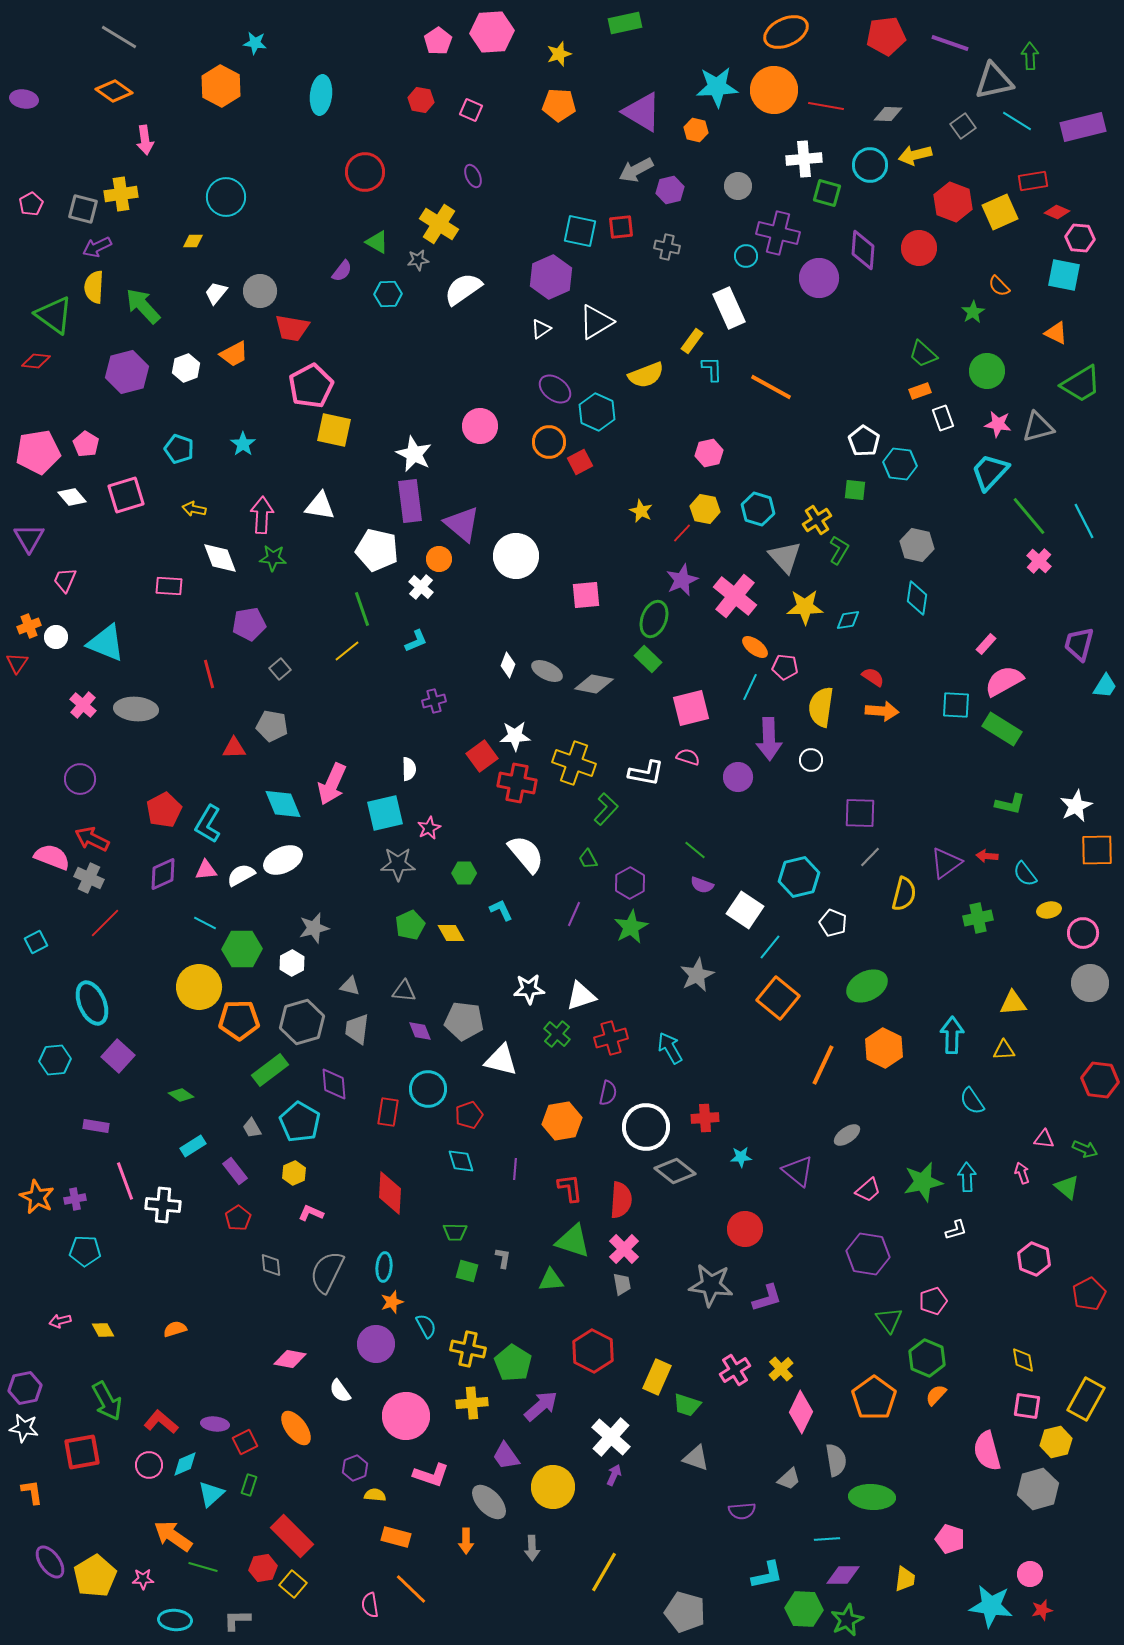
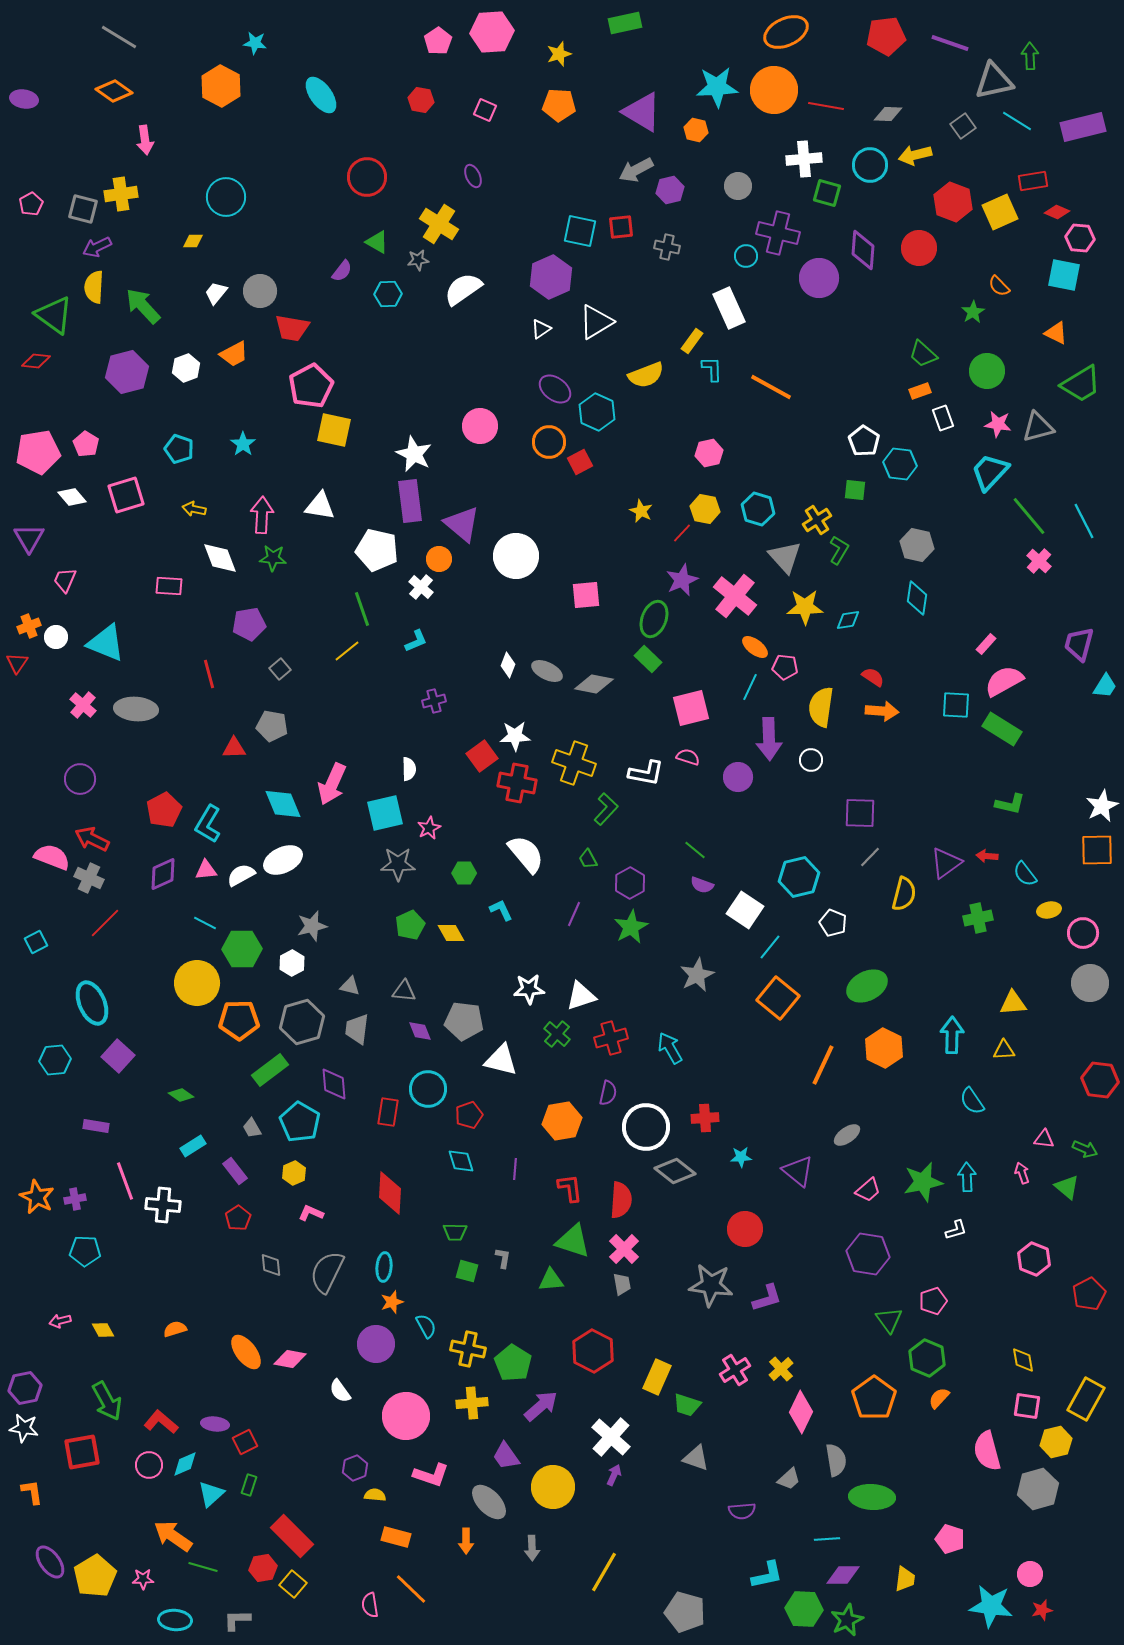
cyan ellipse at (321, 95): rotated 42 degrees counterclockwise
pink square at (471, 110): moved 14 px right
red circle at (365, 172): moved 2 px right, 5 px down
white star at (1076, 806): moved 26 px right
gray star at (314, 928): moved 2 px left, 2 px up
yellow circle at (199, 987): moved 2 px left, 4 px up
orange semicircle at (936, 1395): moved 3 px right, 3 px down
orange ellipse at (296, 1428): moved 50 px left, 76 px up
